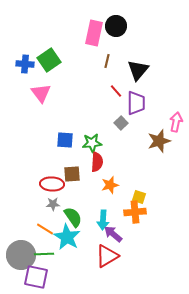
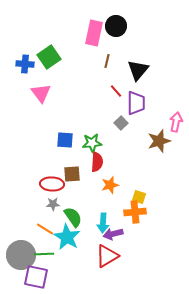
green square: moved 3 px up
cyan arrow: moved 3 px down
purple arrow: rotated 54 degrees counterclockwise
